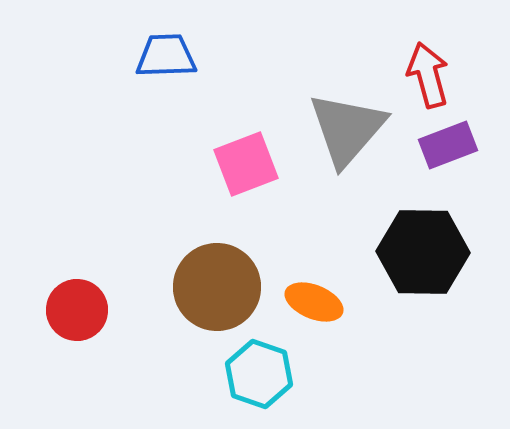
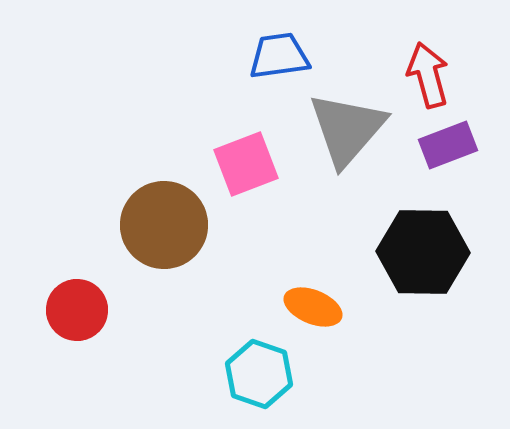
blue trapezoid: moved 113 px right; rotated 6 degrees counterclockwise
brown circle: moved 53 px left, 62 px up
orange ellipse: moved 1 px left, 5 px down
